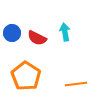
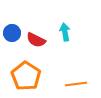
red semicircle: moved 1 px left, 2 px down
